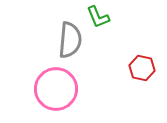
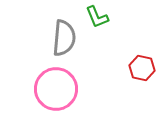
green L-shape: moved 1 px left
gray semicircle: moved 6 px left, 2 px up
